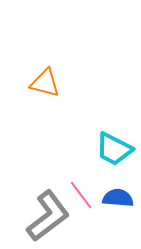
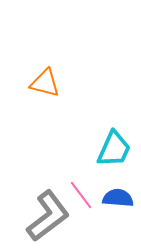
cyan trapezoid: rotated 93 degrees counterclockwise
